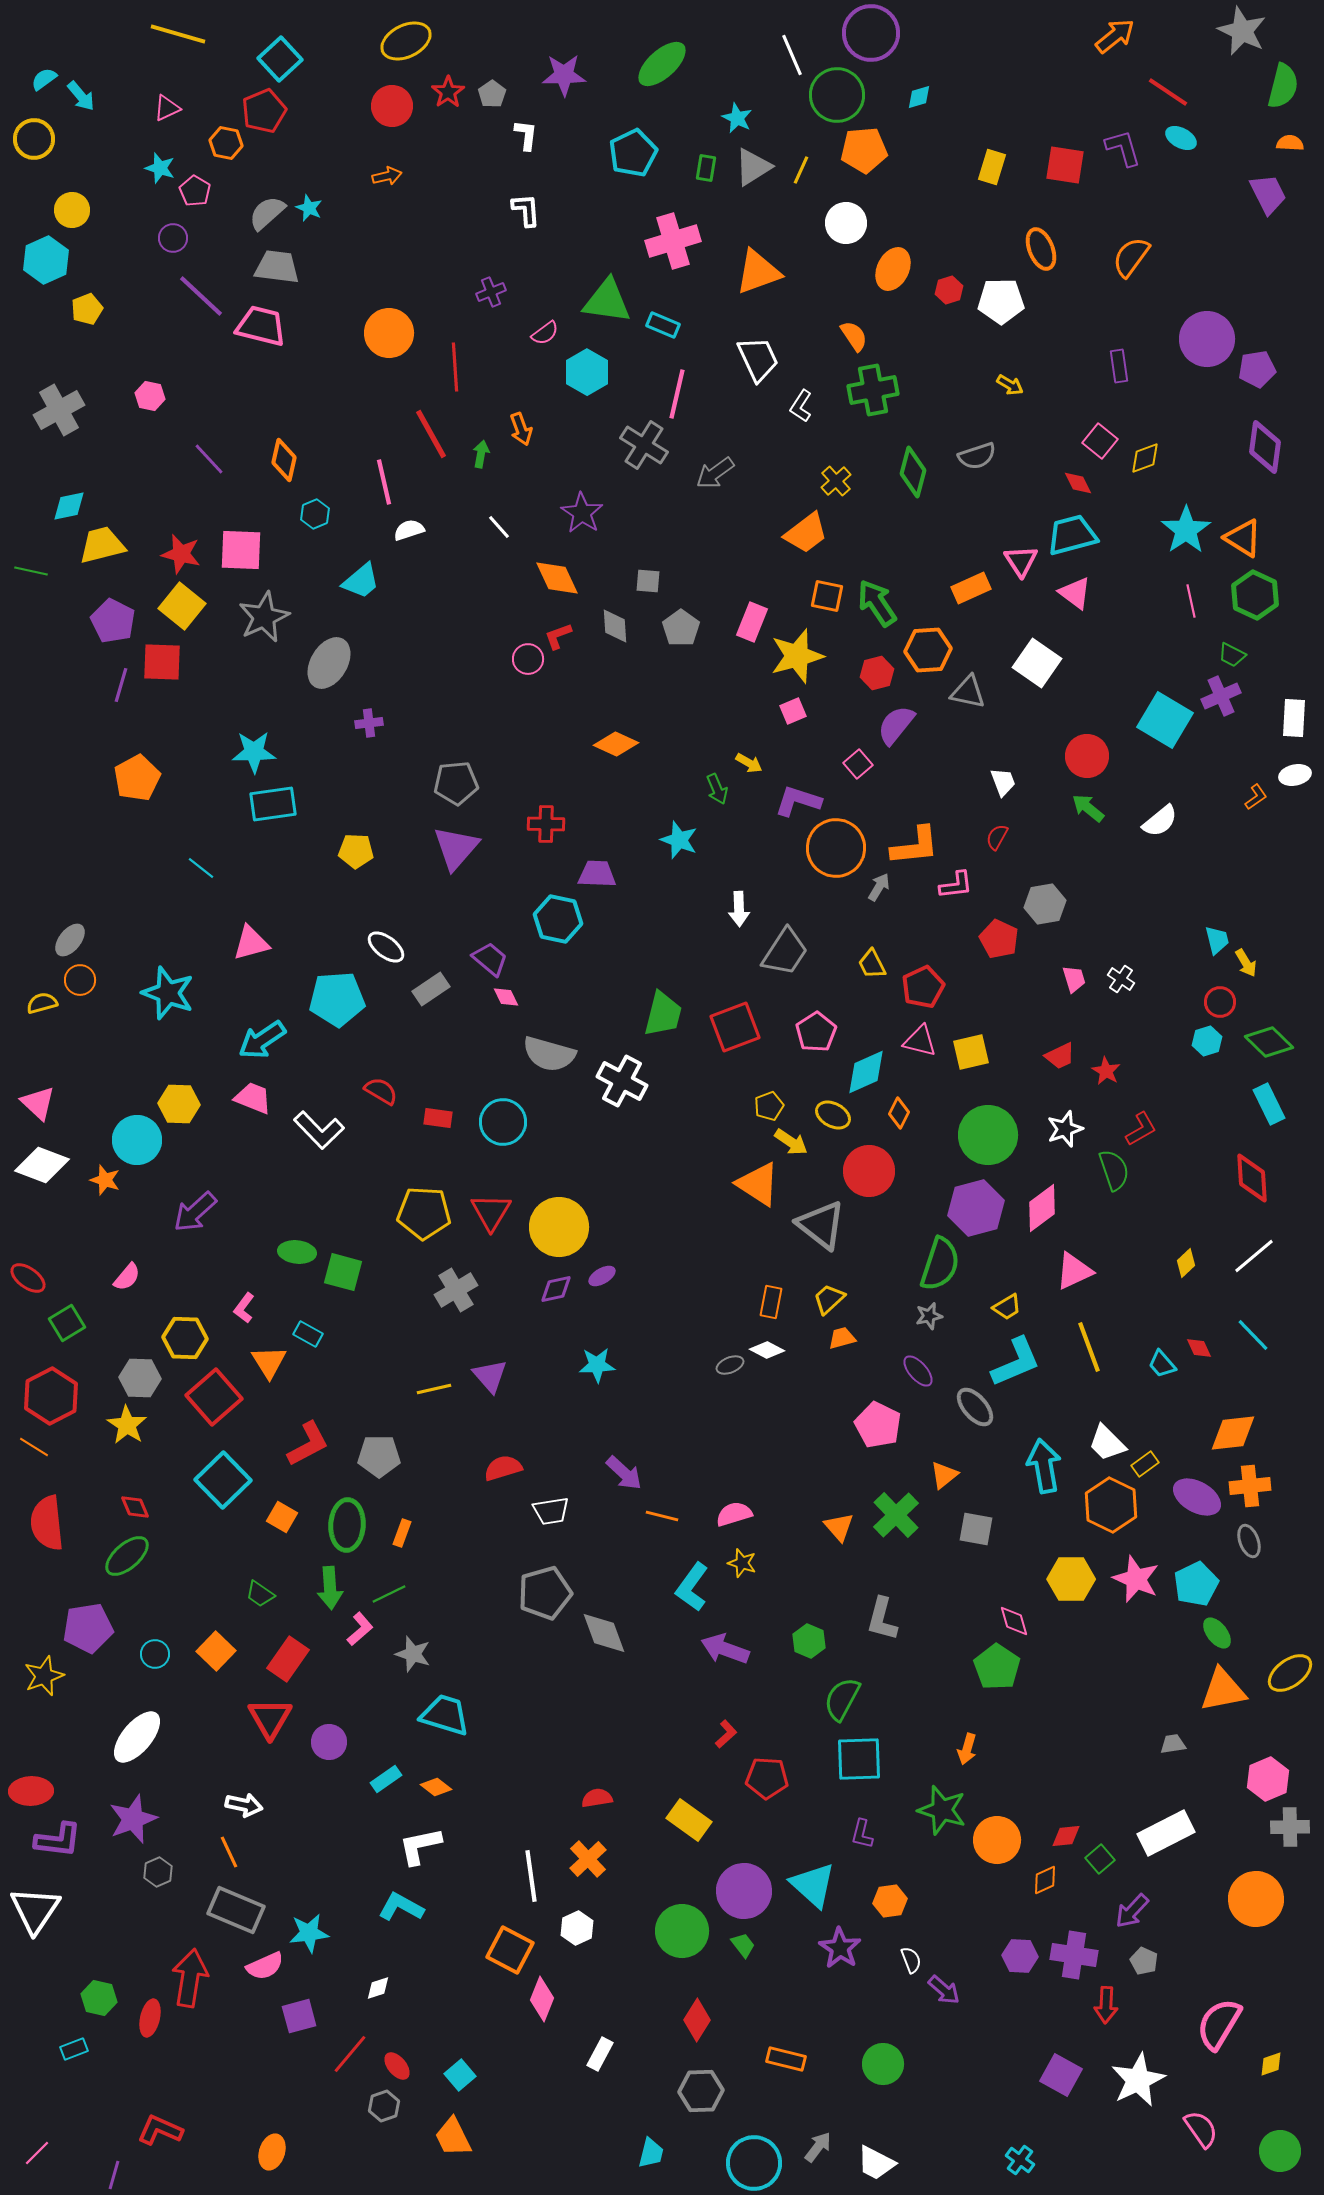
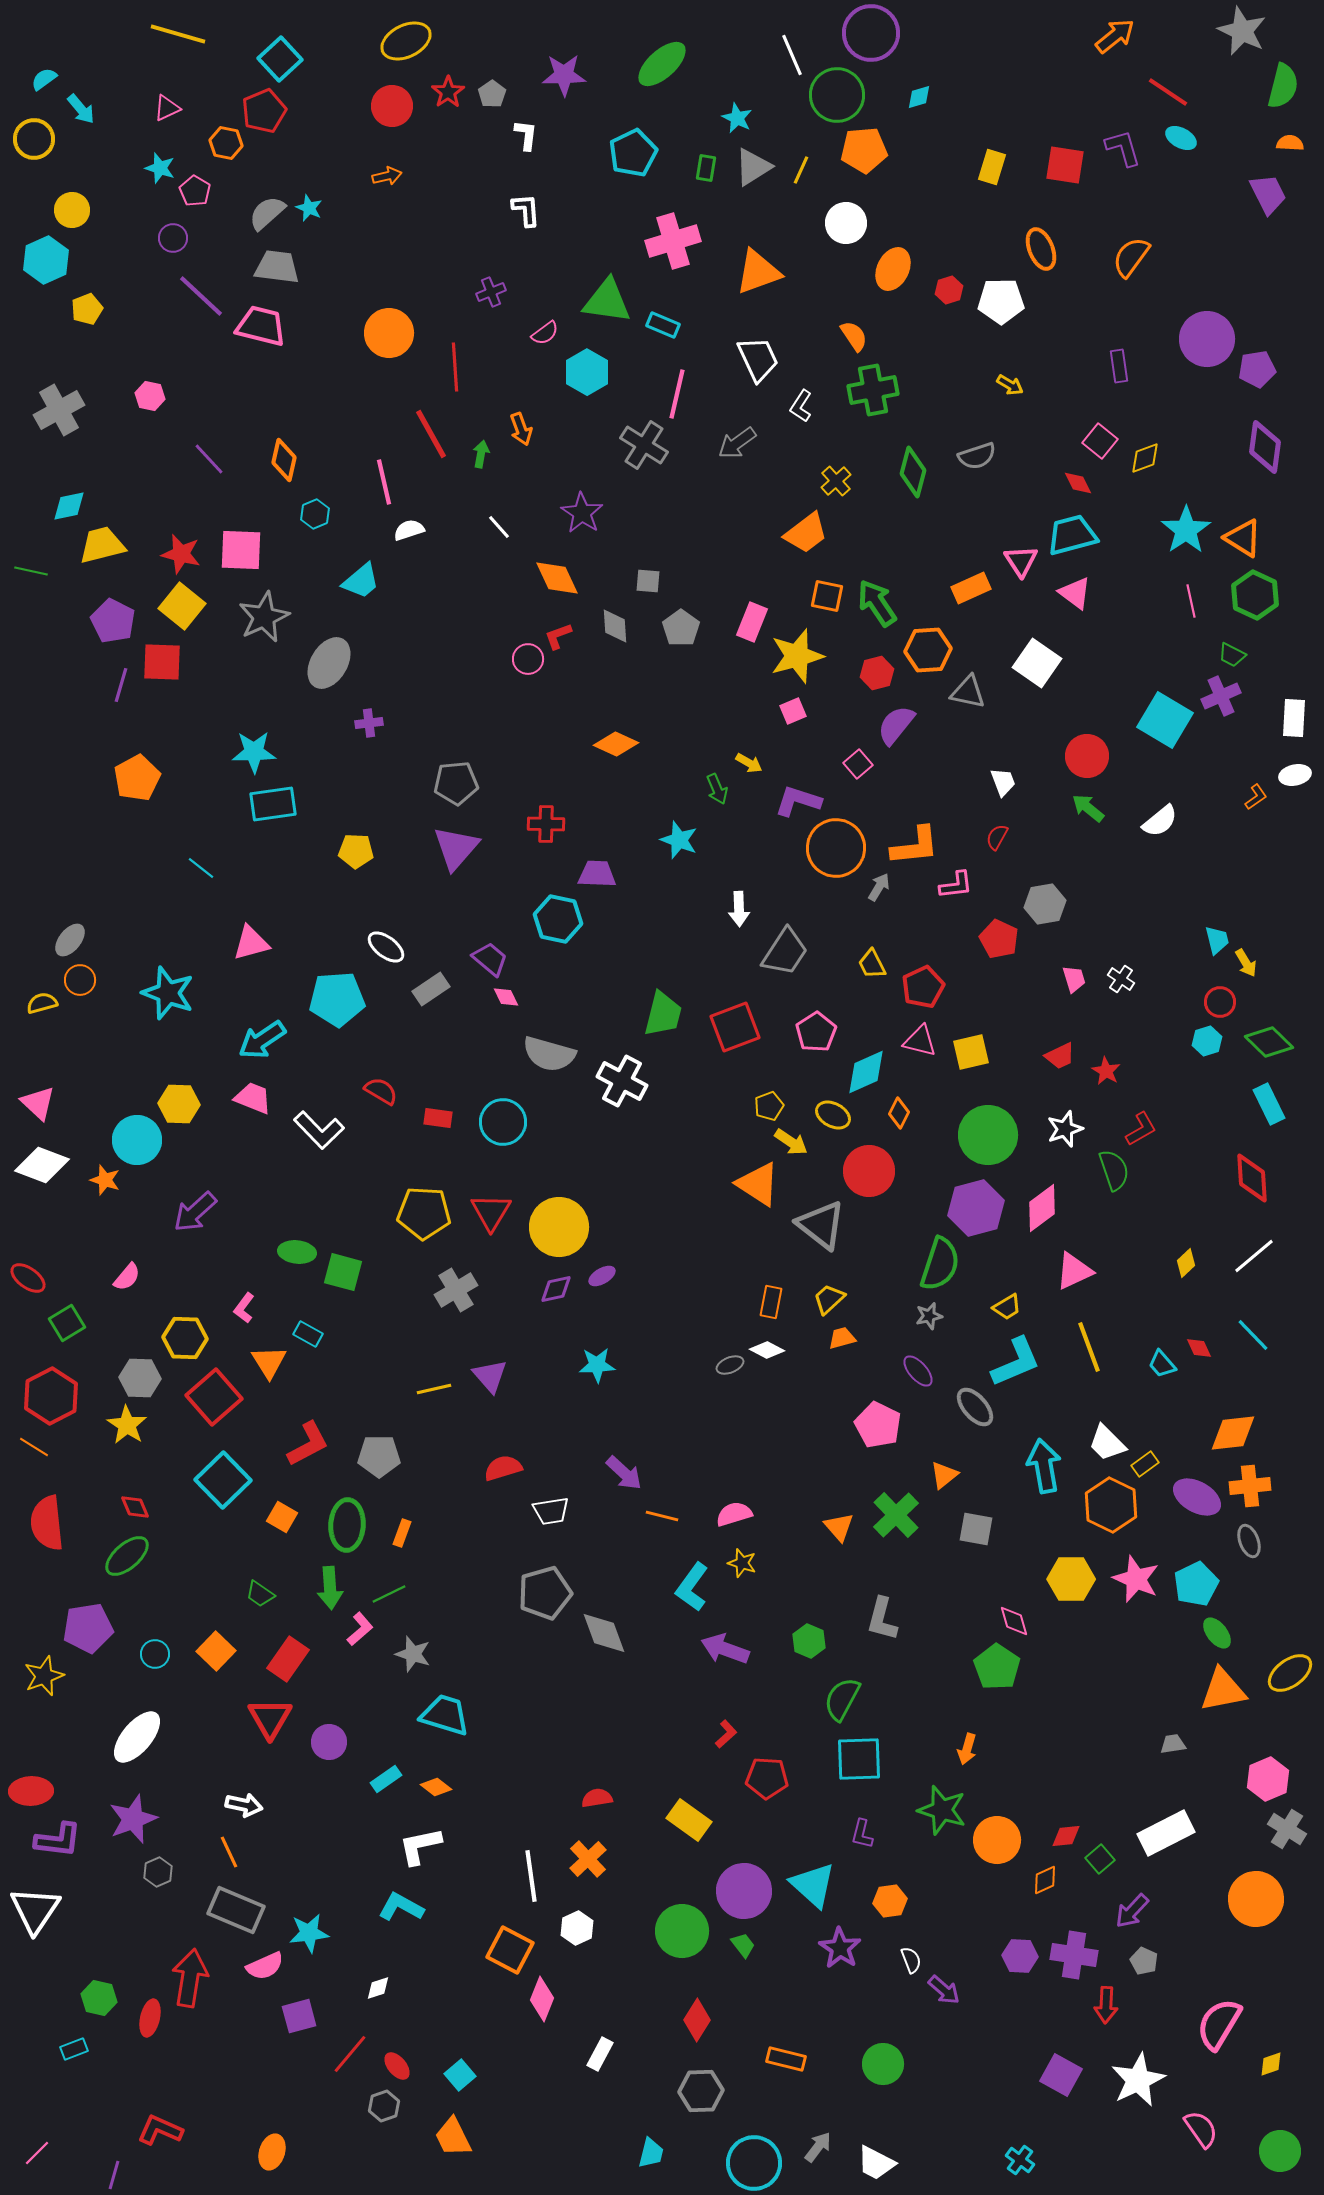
cyan arrow at (81, 96): moved 13 px down
gray arrow at (715, 473): moved 22 px right, 30 px up
gray cross at (1290, 1827): moved 3 px left, 2 px down; rotated 33 degrees clockwise
